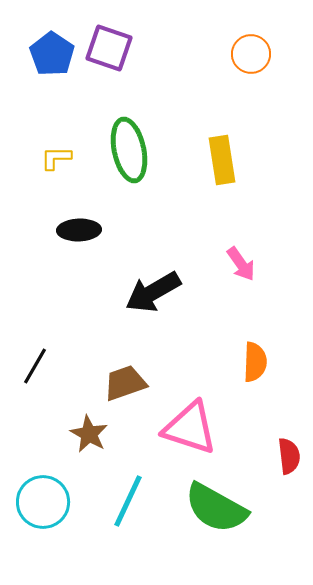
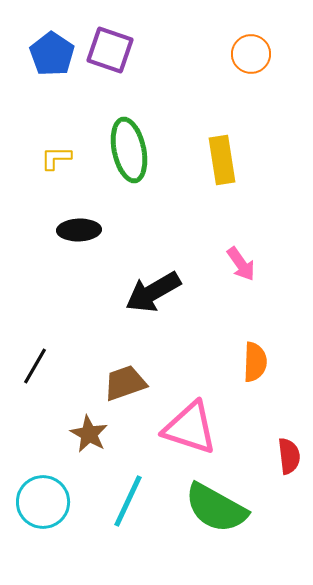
purple square: moved 1 px right, 2 px down
